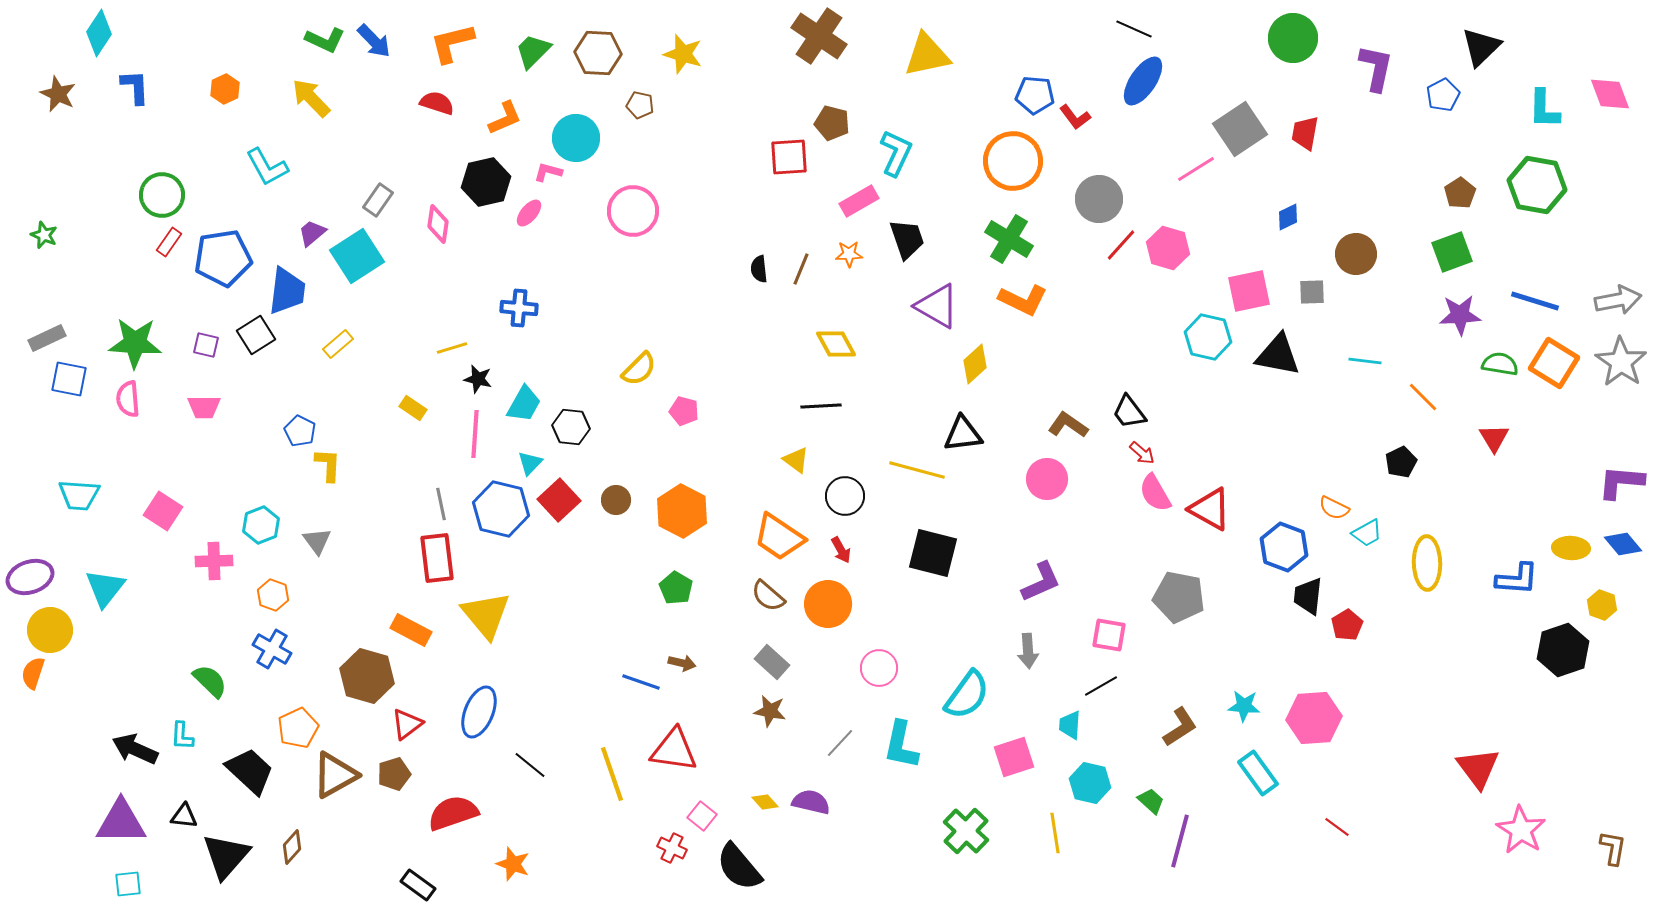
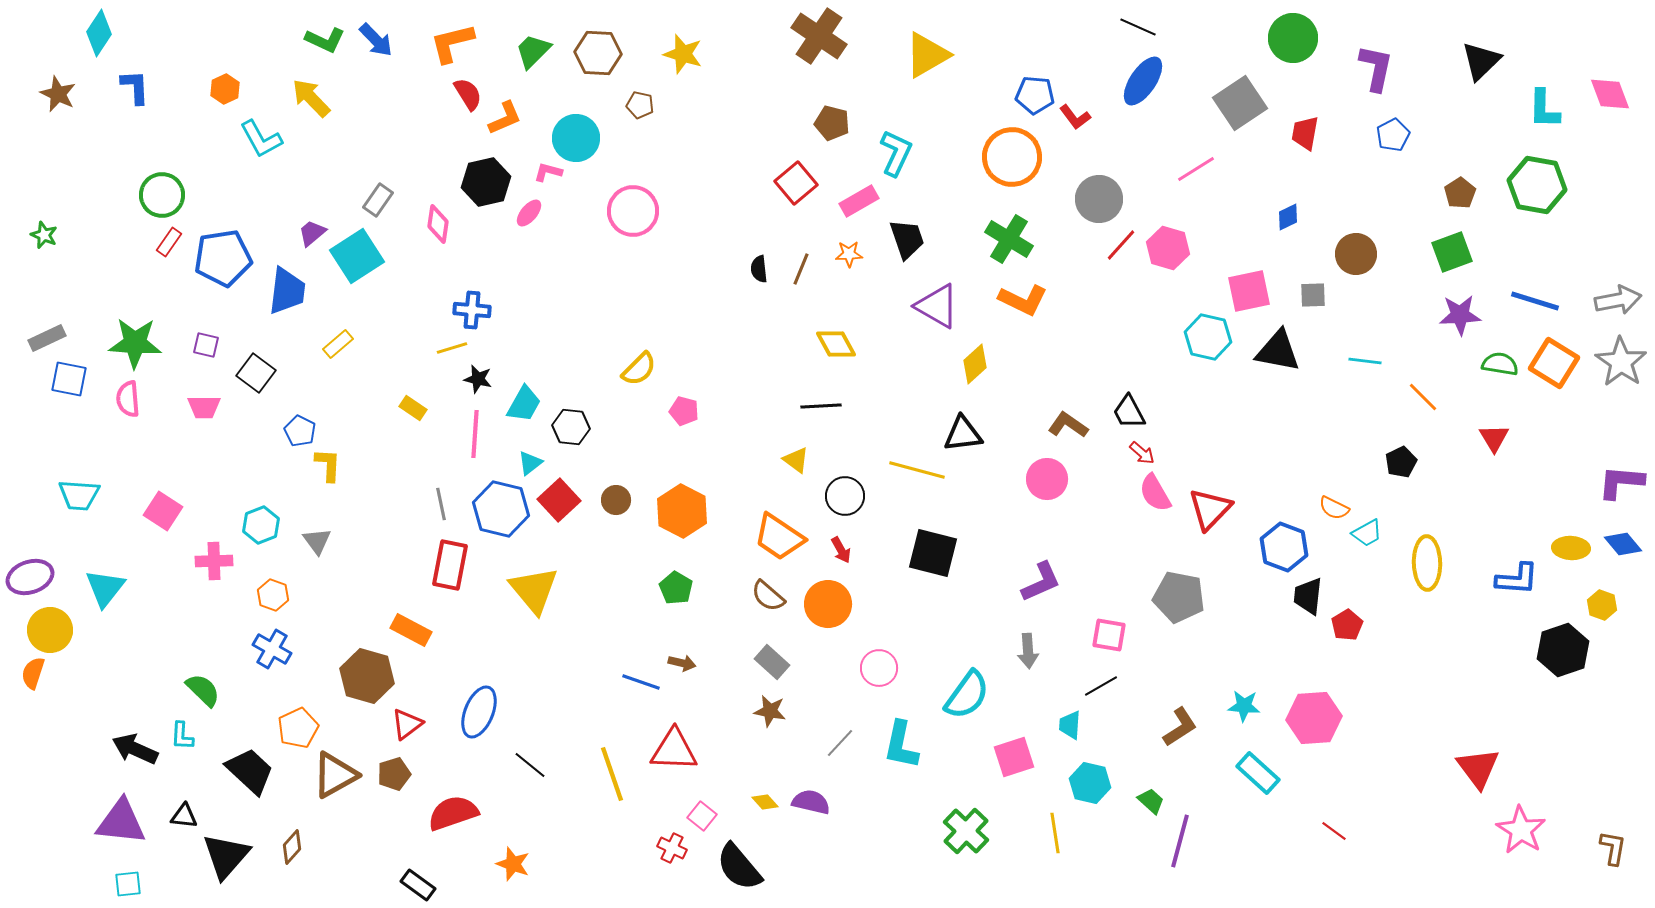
black line at (1134, 29): moved 4 px right, 2 px up
blue arrow at (374, 41): moved 2 px right, 1 px up
black triangle at (1481, 47): moved 14 px down
yellow triangle at (927, 55): rotated 18 degrees counterclockwise
blue pentagon at (1443, 95): moved 50 px left, 40 px down
red semicircle at (437, 103): moved 31 px right, 9 px up; rotated 40 degrees clockwise
gray square at (1240, 129): moved 26 px up
red square at (789, 157): moved 7 px right, 26 px down; rotated 36 degrees counterclockwise
orange circle at (1013, 161): moved 1 px left, 4 px up
cyan L-shape at (267, 167): moved 6 px left, 28 px up
gray square at (1312, 292): moved 1 px right, 3 px down
blue cross at (519, 308): moved 47 px left, 2 px down
black square at (256, 335): moved 38 px down; rotated 21 degrees counterclockwise
black triangle at (1278, 355): moved 4 px up
black trapezoid at (1129, 412): rotated 9 degrees clockwise
cyan triangle at (530, 463): rotated 8 degrees clockwise
red triangle at (1210, 509): rotated 45 degrees clockwise
red rectangle at (437, 558): moved 13 px right, 7 px down; rotated 18 degrees clockwise
yellow triangle at (486, 615): moved 48 px right, 25 px up
green semicircle at (210, 681): moved 7 px left, 9 px down
red triangle at (674, 750): rotated 6 degrees counterclockwise
cyan rectangle at (1258, 773): rotated 12 degrees counterclockwise
purple triangle at (121, 822): rotated 6 degrees clockwise
red line at (1337, 827): moved 3 px left, 4 px down
